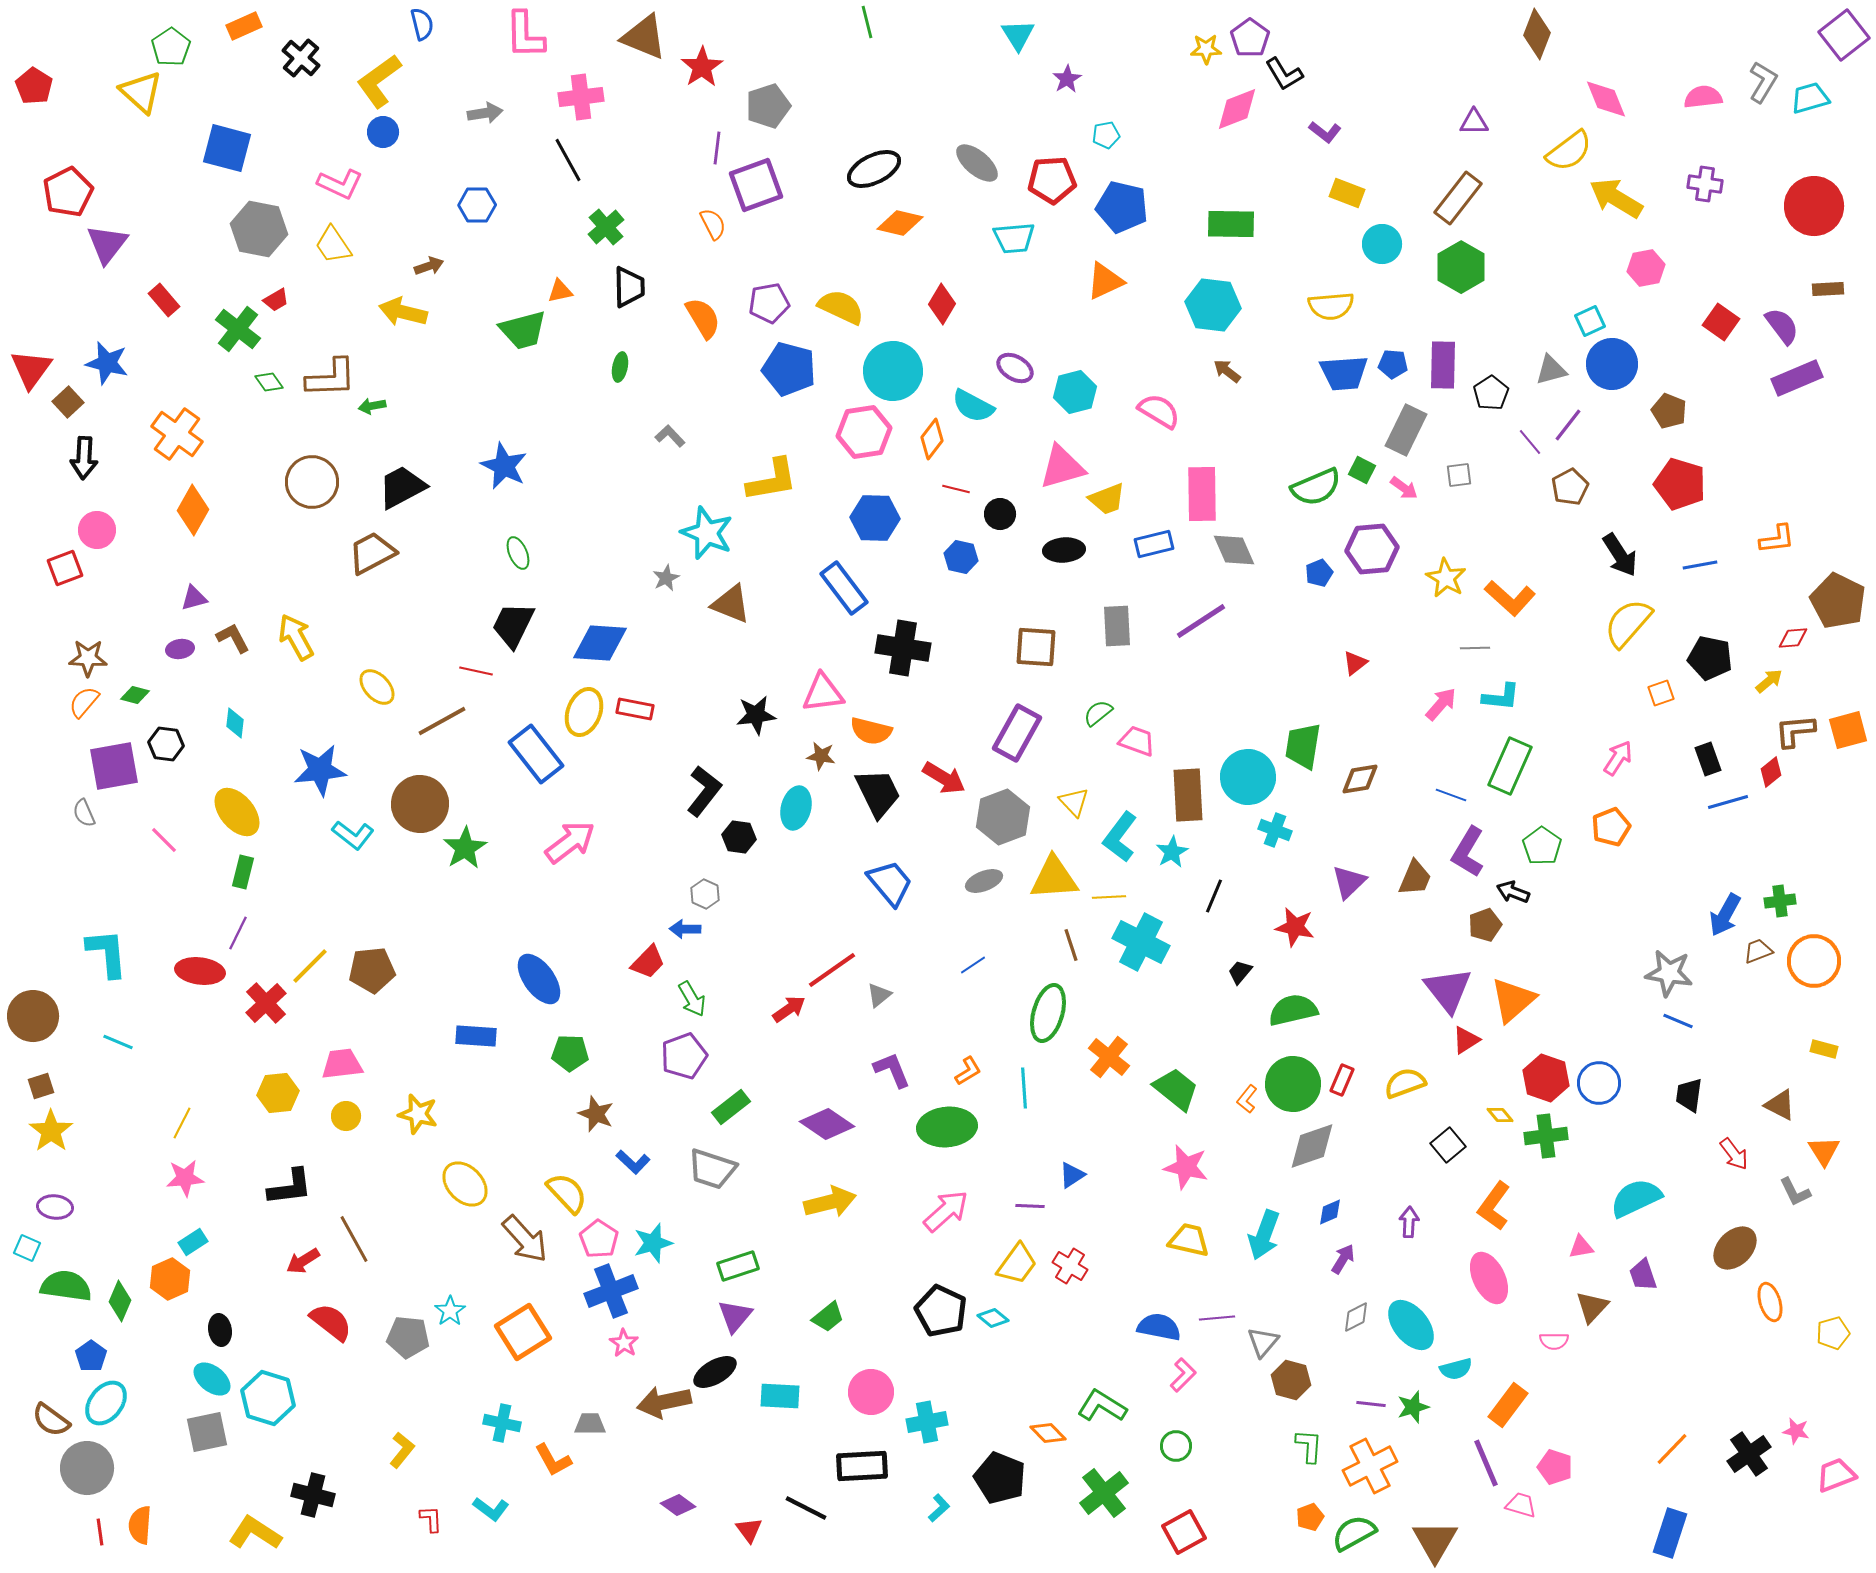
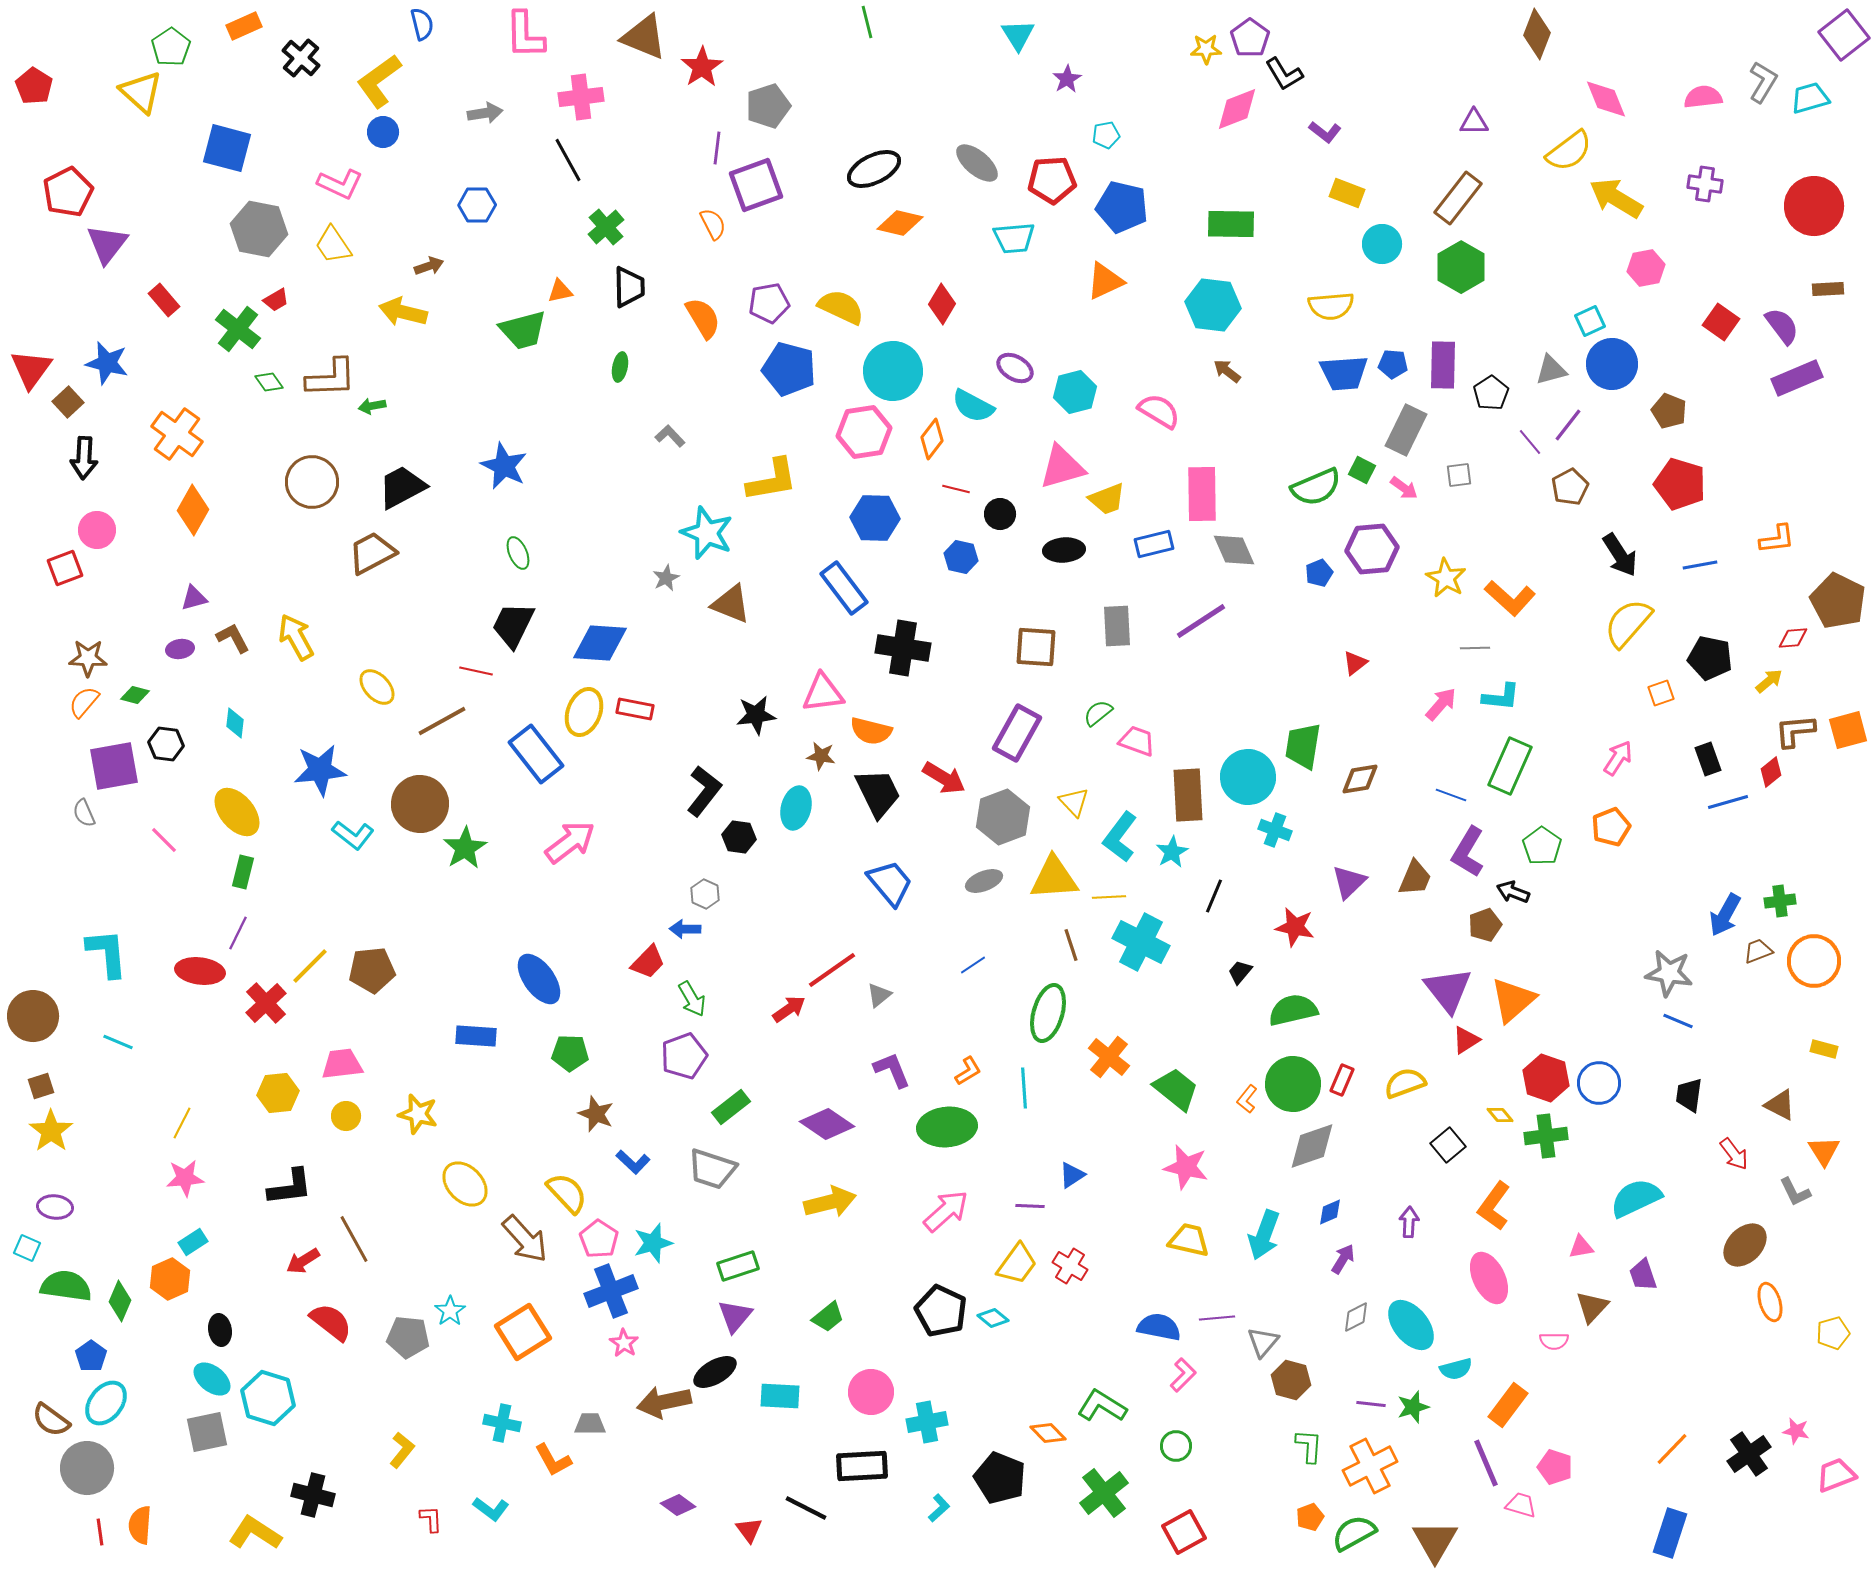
brown ellipse at (1735, 1248): moved 10 px right, 3 px up
